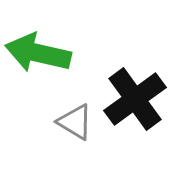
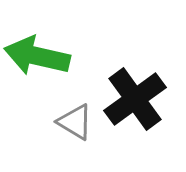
green arrow: moved 1 px left, 3 px down
